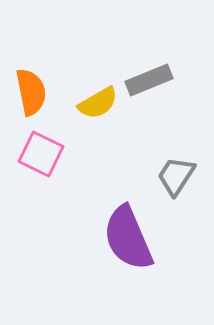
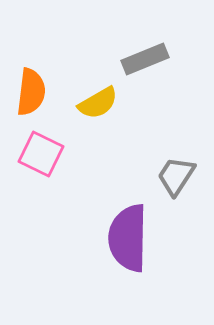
gray rectangle: moved 4 px left, 21 px up
orange semicircle: rotated 18 degrees clockwise
purple semicircle: rotated 24 degrees clockwise
